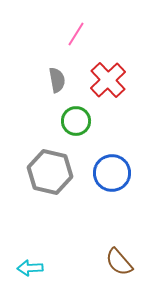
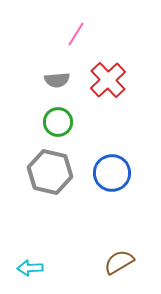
gray semicircle: rotated 95 degrees clockwise
green circle: moved 18 px left, 1 px down
brown semicircle: rotated 100 degrees clockwise
